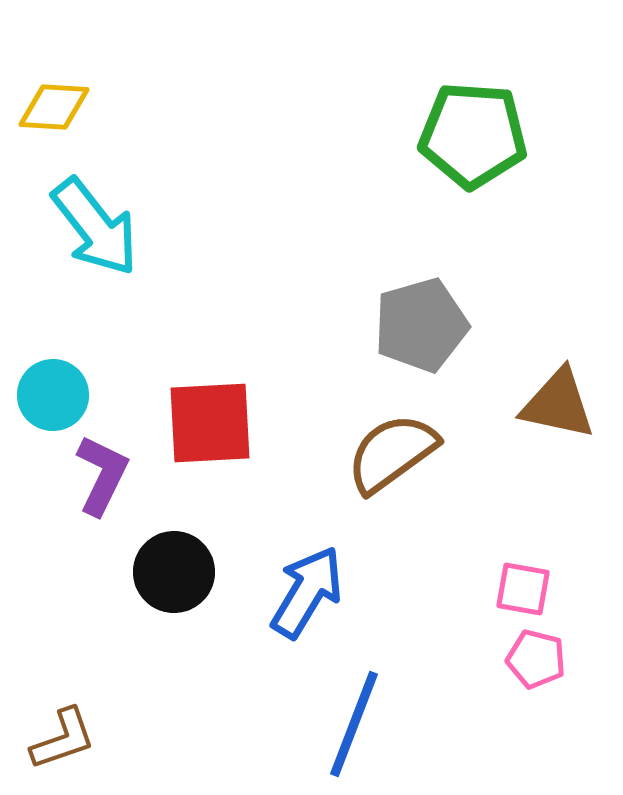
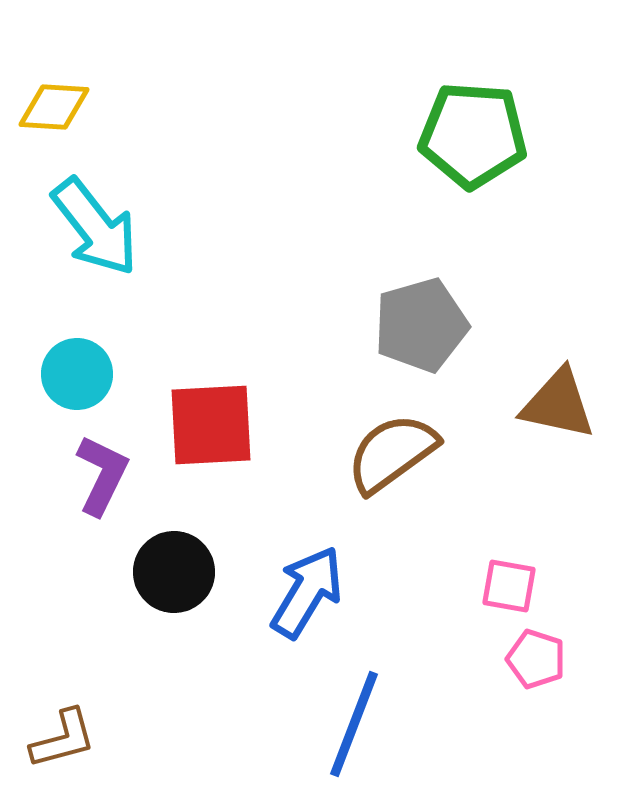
cyan circle: moved 24 px right, 21 px up
red square: moved 1 px right, 2 px down
pink square: moved 14 px left, 3 px up
pink pentagon: rotated 4 degrees clockwise
brown L-shape: rotated 4 degrees clockwise
